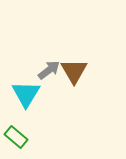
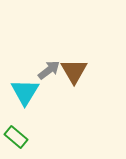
cyan triangle: moved 1 px left, 2 px up
